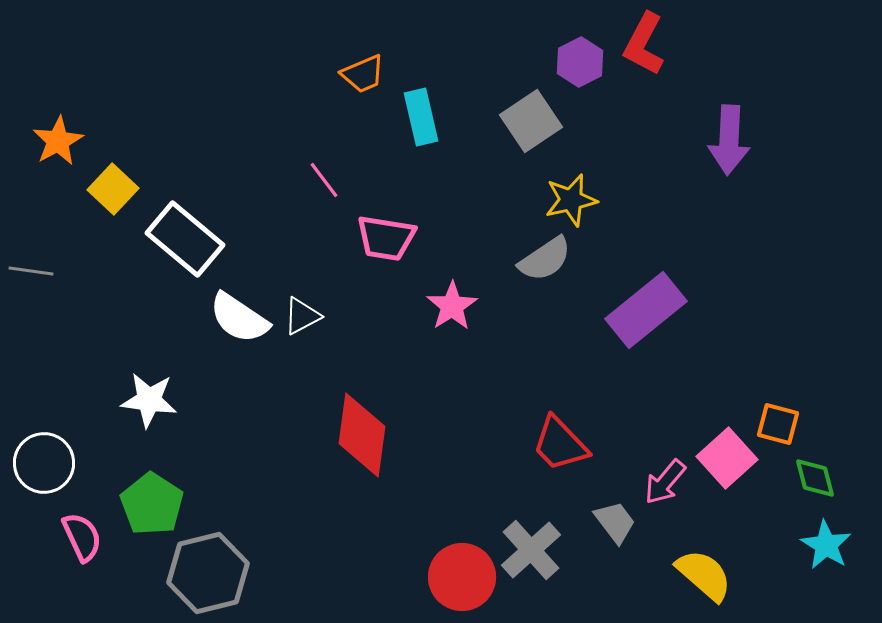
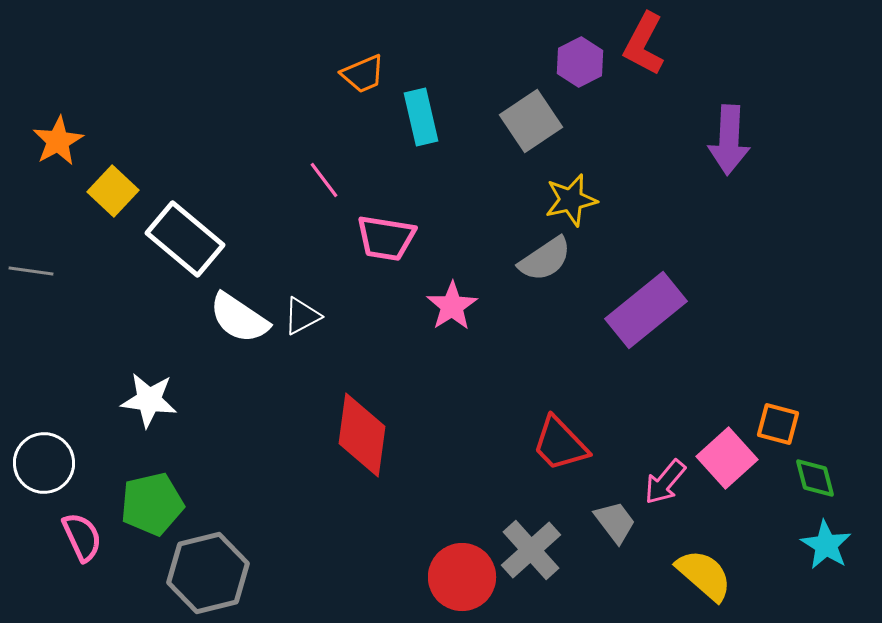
yellow square: moved 2 px down
green pentagon: rotated 26 degrees clockwise
